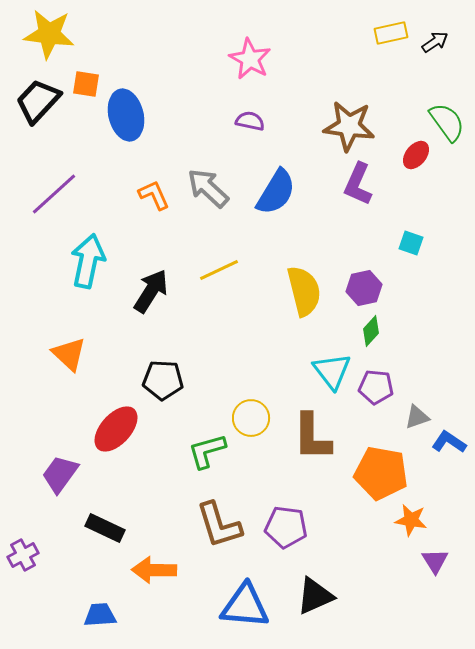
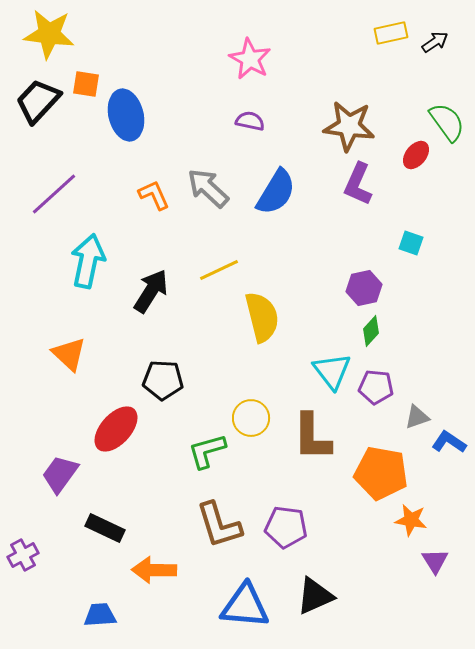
yellow semicircle at (304, 291): moved 42 px left, 26 px down
